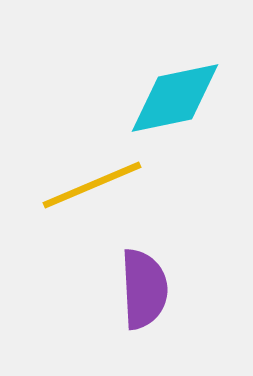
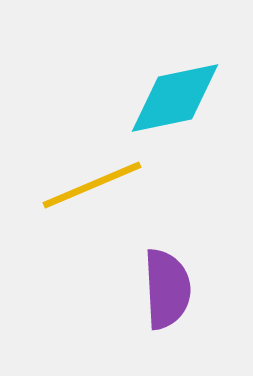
purple semicircle: moved 23 px right
